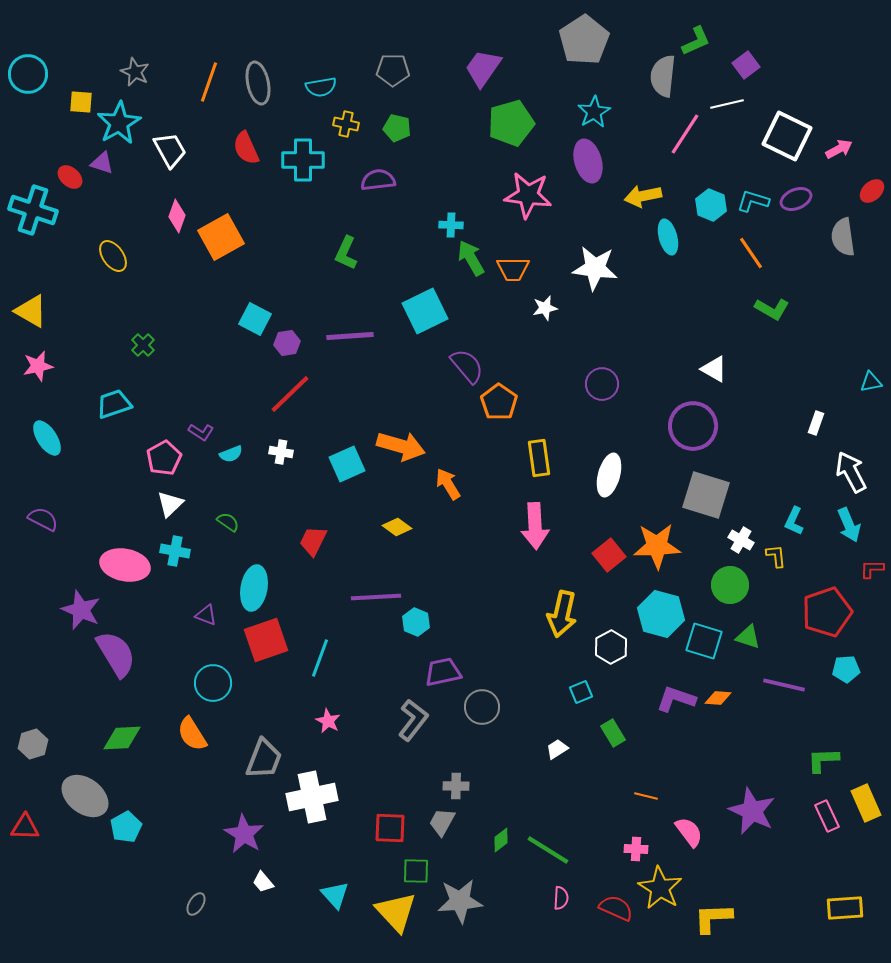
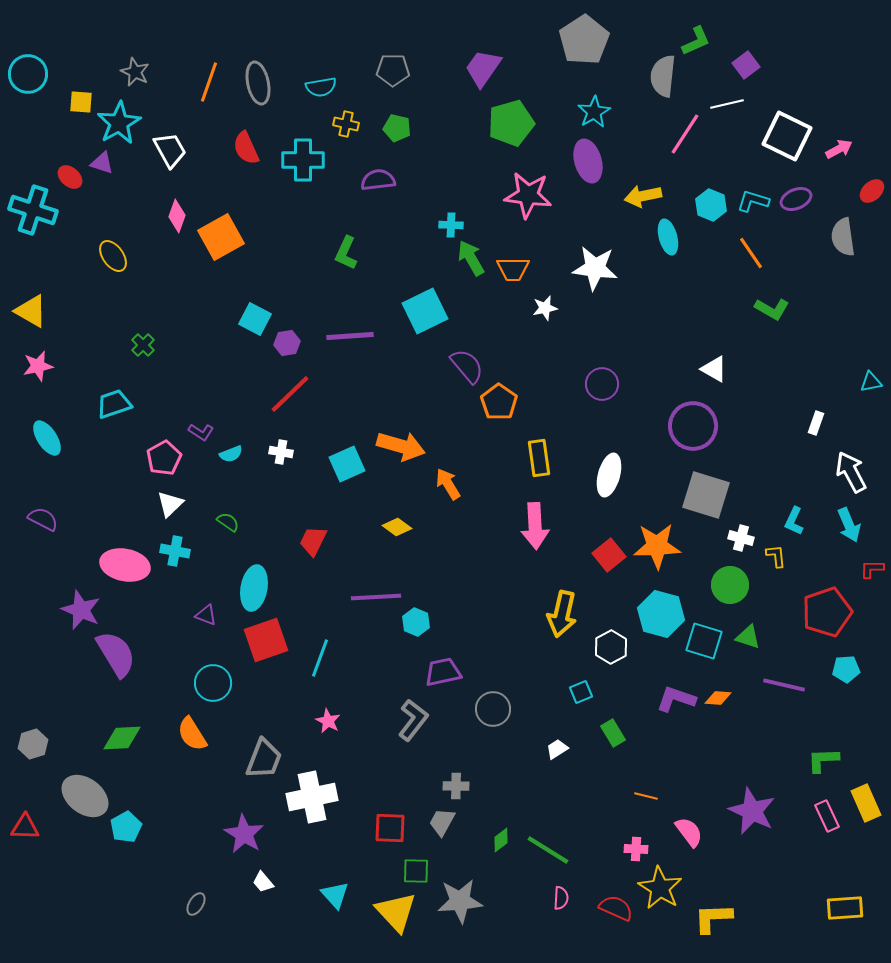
white cross at (741, 540): moved 2 px up; rotated 15 degrees counterclockwise
gray circle at (482, 707): moved 11 px right, 2 px down
